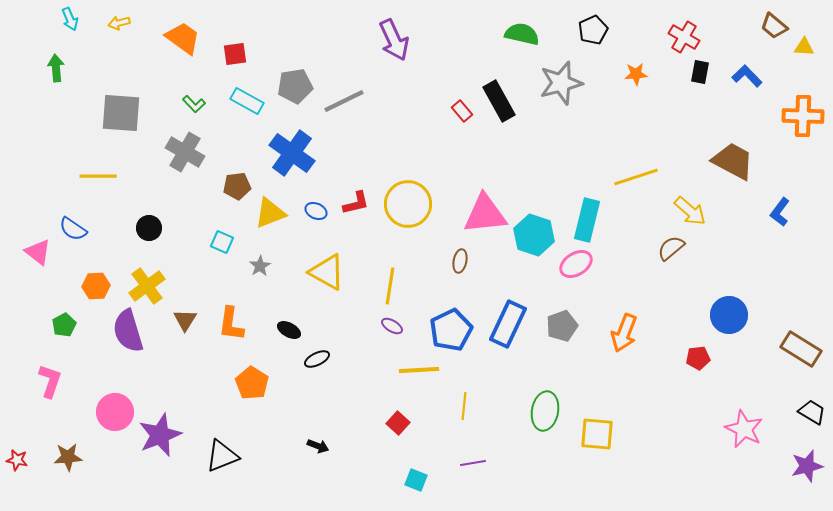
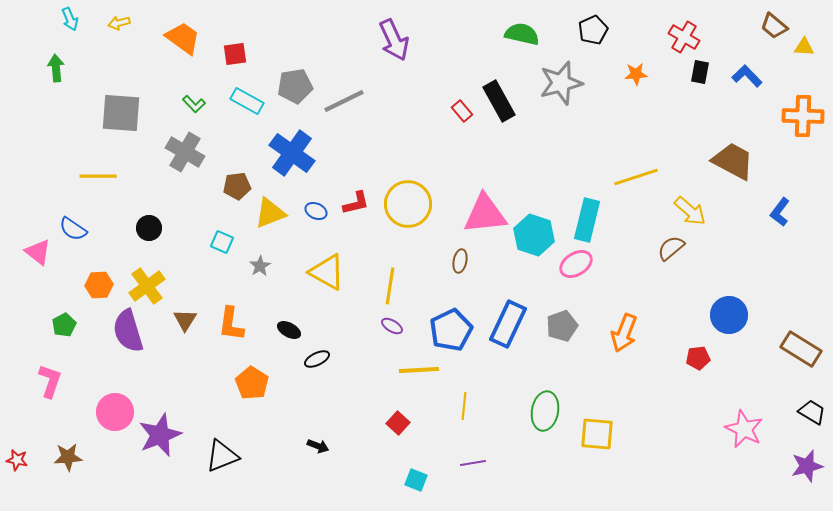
orange hexagon at (96, 286): moved 3 px right, 1 px up
